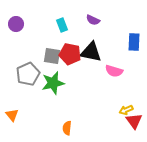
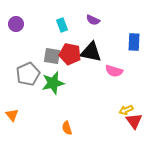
orange semicircle: rotated 24 degrees counterclockwise
